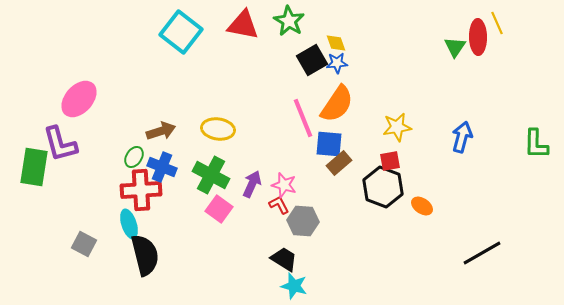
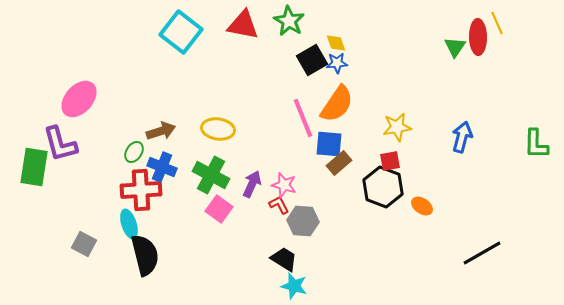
green ellipse: moved 5 px up
